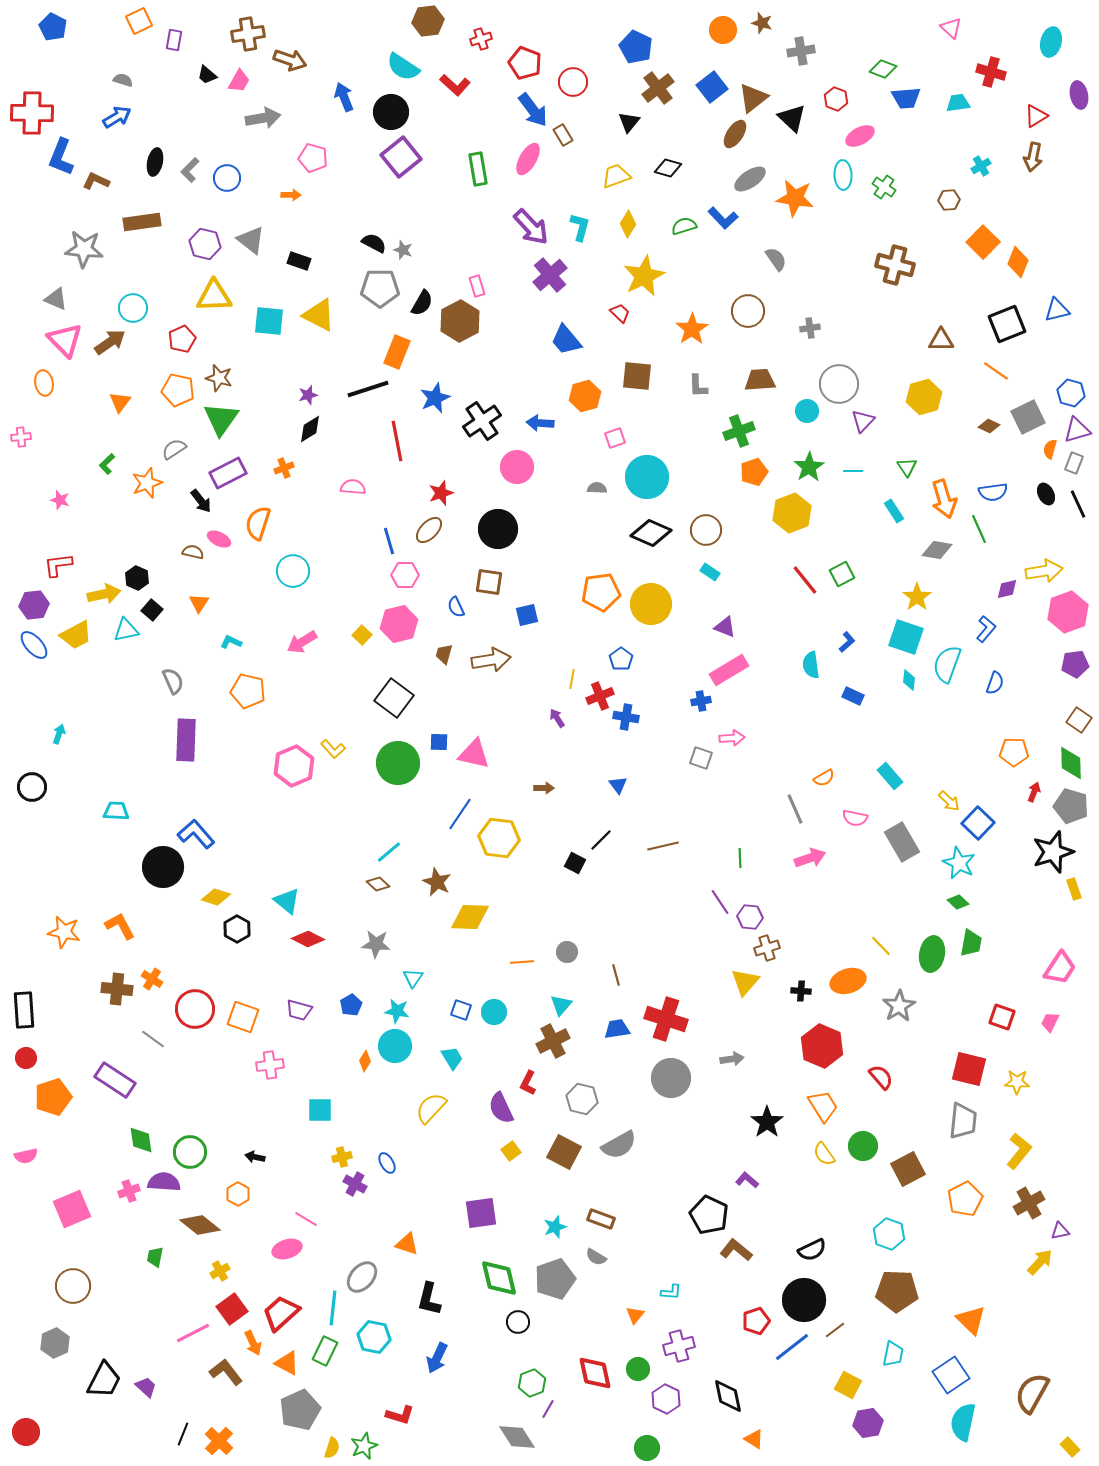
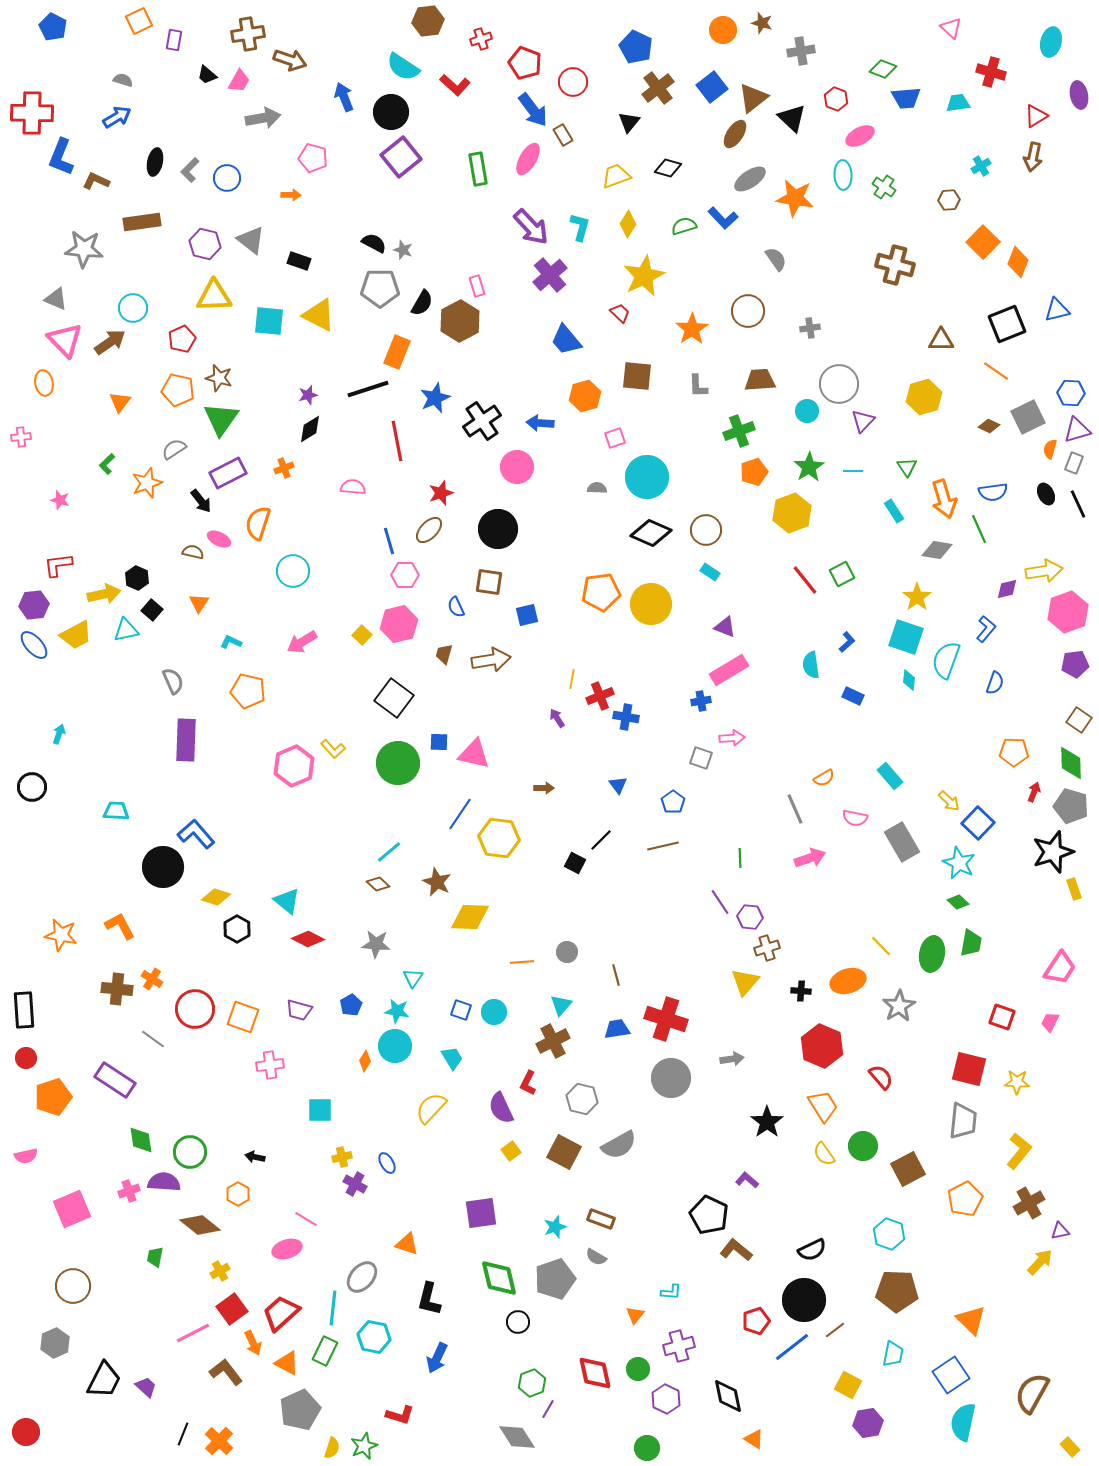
blue hexagon at (1071, 393): rotated 12 degrees counterclockwise
blue pentagon at (621, 659): moved 52 px right, 143 px down
cyan semicircle at (947, 664): moved 1 px left, 4 px up
orange star at (64, 932): moved 3 px left, 3 px down
